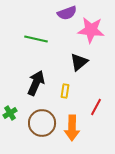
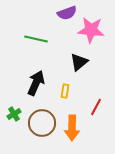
green cross: moved 4 px right, 1 px down
